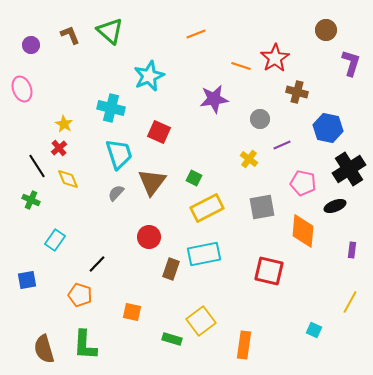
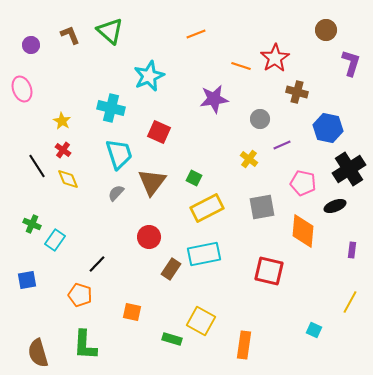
yellow star at (64, 124): moved 2 px left, 3 px up
red cross at (59, 148): moved 4 px right, 2 px down; rotated 14 degrees counterclockwise
green cross at (31, 200): moved 1 px right, 24 px down
brown rectangle at (171, 269): rotated 15 degrees clockwise
yellow square at (201, 321): rotated 24 degrees counterclockwise
brown semicircle at (44, 349): moved 6 px left, 4 px down
